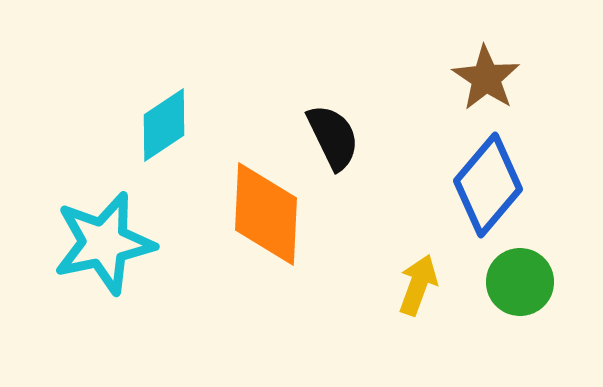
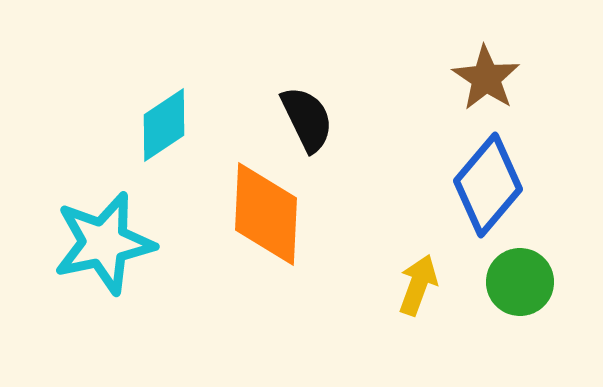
black semicircle: moved 26 px left, 18 px up
